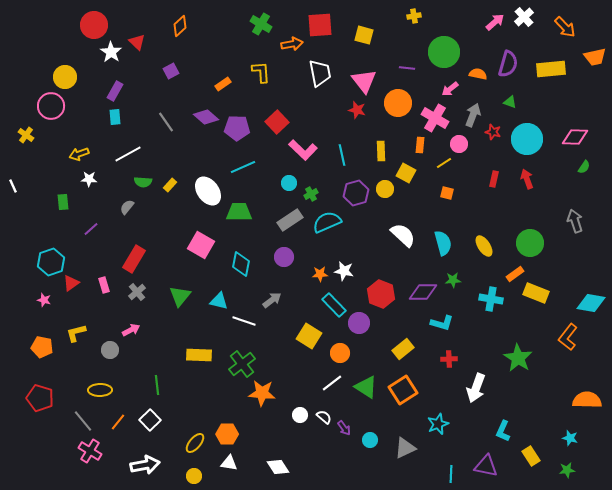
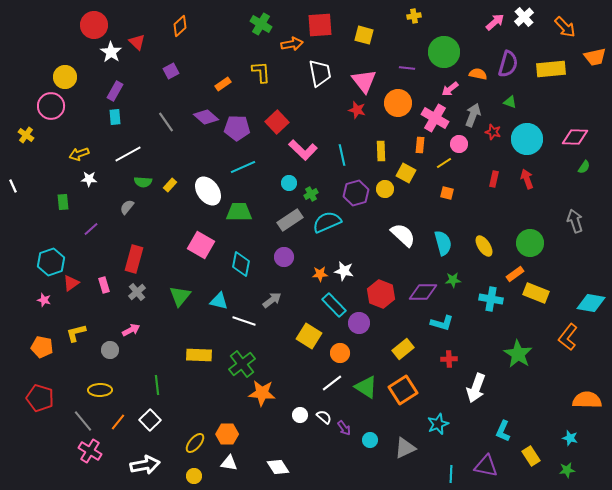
red rectangle at (134, 259): rotated 16 degrees counterclockwise
green star at (518, 358): moved 4 px up
